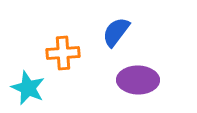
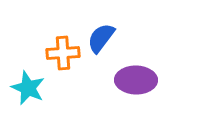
blue semicircle: moved 15 px left, 6 px down
purple ellipse: moved 2 px left
